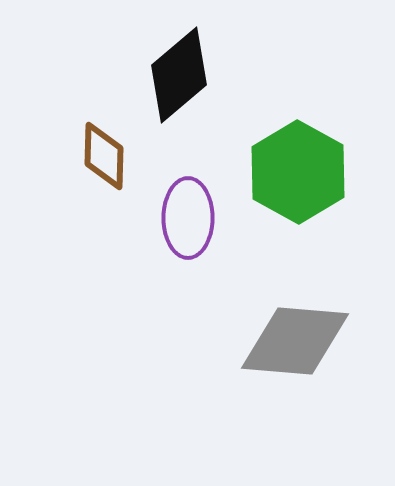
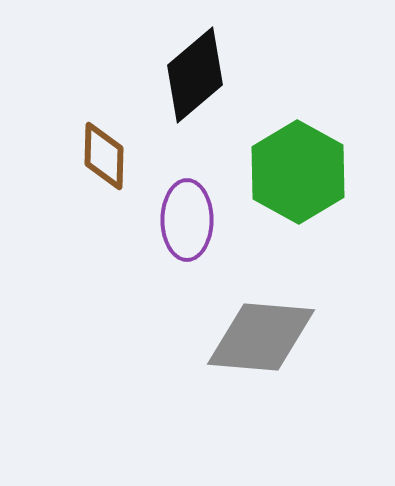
black diamond: moved 16 px right
purple ellipse: moved 1 px left, 2 px down
gray diamond: moved 34 px left, 4 px up
